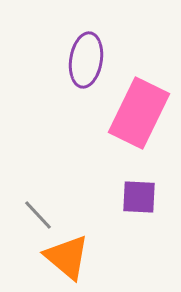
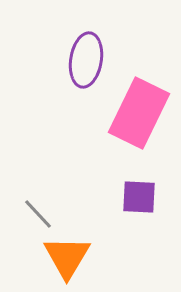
gray line: moved 1 px up
orange triangle: rotated 21 degrees clockwise
